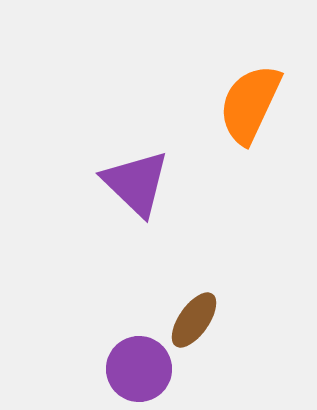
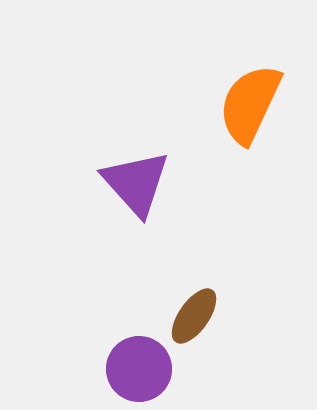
purple triangle: rotated 4 degrees clockwise
brown ellipse: moved 4 px up
